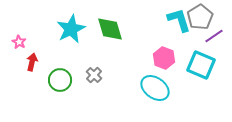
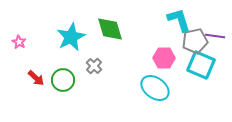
gray pentagon: moved 5 px left, 24 px down; rotated 20 degrees clockwise
cyan star: moved 8 px down
purple line: moved 1 px right; rotated 42 degrees clockwise
pink hexagon: rotated 20 degrees counterclockwise
red arrow: moved 4 px right, 16 px down; rotated 120 degrees clockwise
gray cross: moved 9 px up
green circle: moved 3 px right
